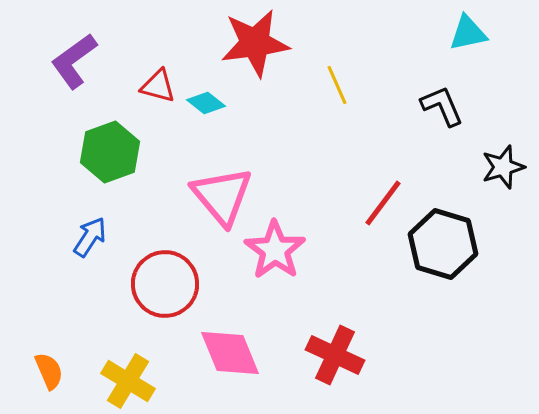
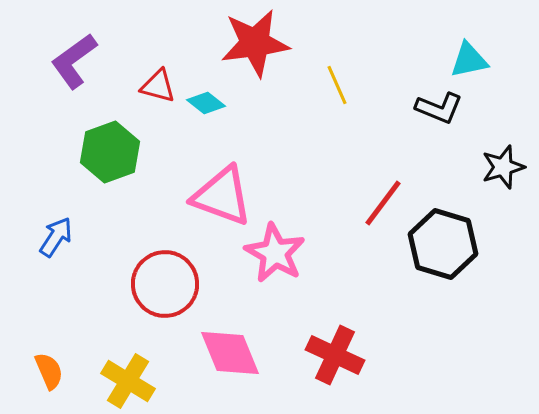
cyan triangle: moved 1 px right, 27 px down
black L-shape: moved 3 px left, 2 px down; rotated 135 degrees clockwise
pink triangle: rotated 30 degrees counterclockwise
blue arrow: moved 34 px left
pink star: moved 3 px down; rotated 6 degrees counterclockwise
